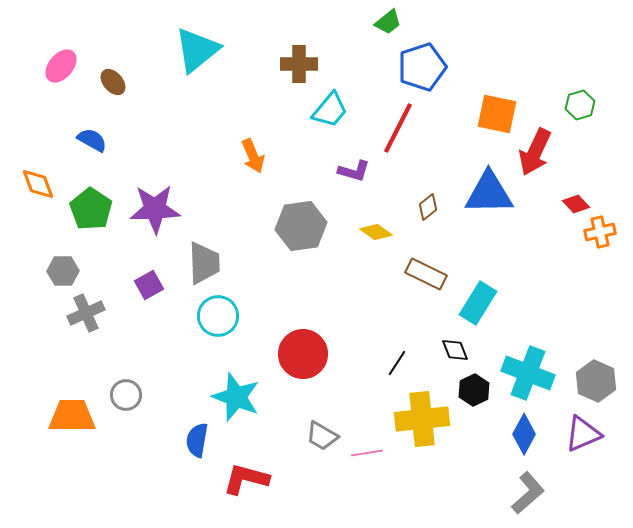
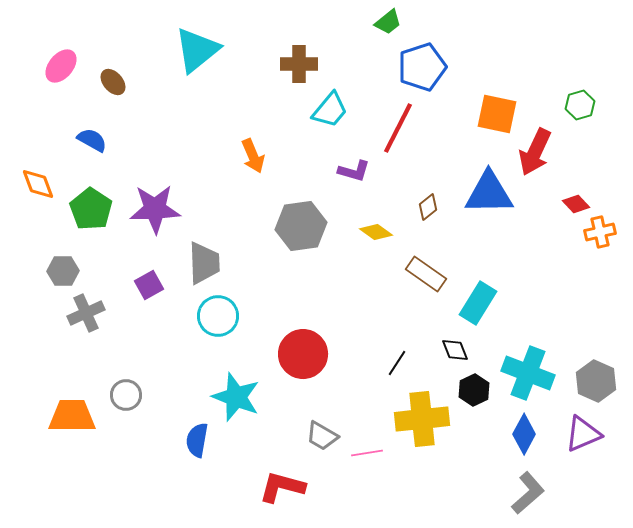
brown rectangle at (426, 274): rotated 9 degrees clockwise
red L-shape at (246, 479): moved 36 px right, 8 px down
